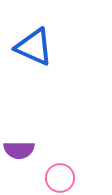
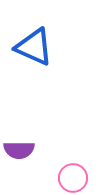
pink circle: moved 13 px right
